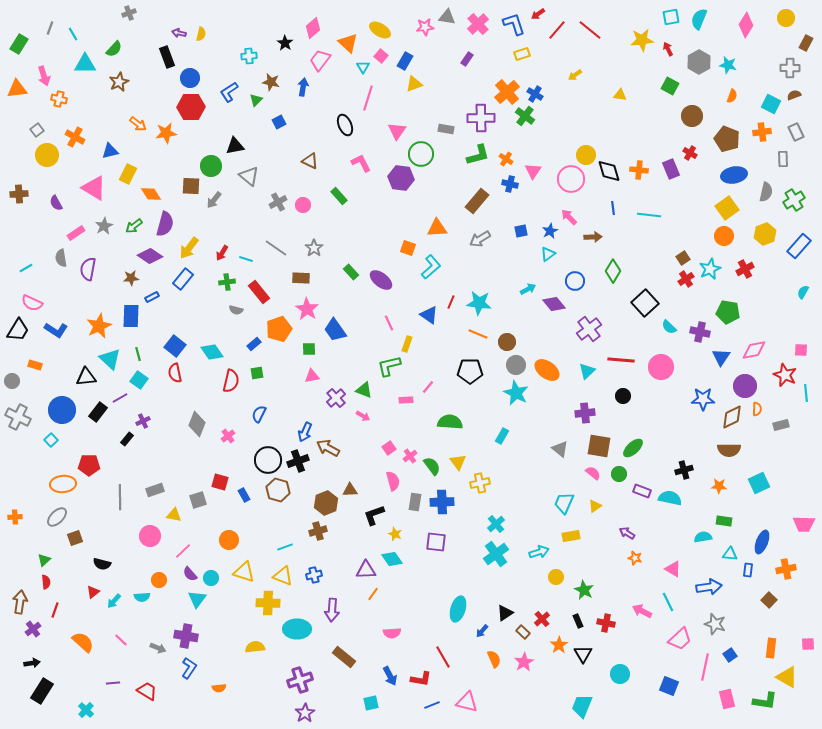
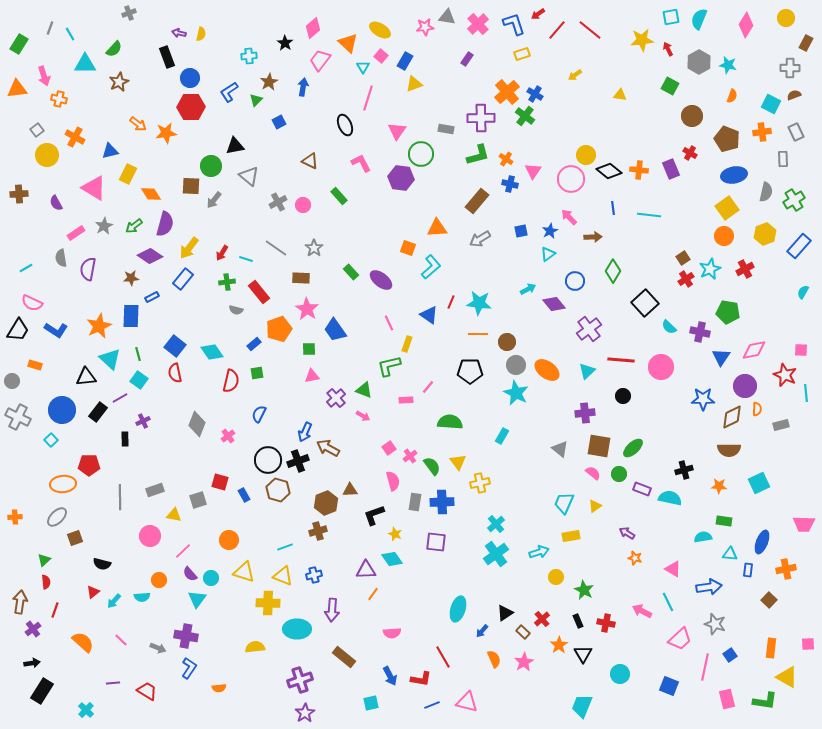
cyan line at (73, 34): moved 3 px left
brown star at (271, 82): moved 2 px left; rotated 30 degrees clockwise
black diamond at (609, 171): rotated 35 degrees counterclockwise
orange line at (478, 334): rotated 24 degrees counterclockwise
black rectangle at (127, 439): moved 2 px left; rotated 40 degrees counterclockwise
purple rectangle at (642, 491): moved 2 px up
